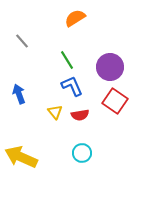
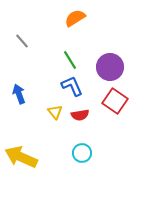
green line: moved 3 px right
